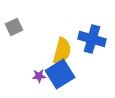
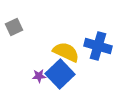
blue cross: moved 6 px right, 7 px down
yellow semicircle: moved 4 px right, 1 px down; rotated 80 degrees counterclockwise
blue square: rotated 12 degrees counterclockwise
